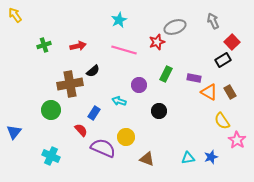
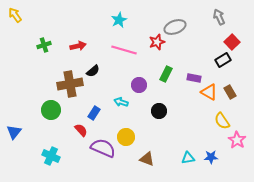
gray arrow: moved 6 px right, 4 px up
cyan arrow: moved 2 px right, 1 px down
blue star: rotated 16 degrees clockwise
